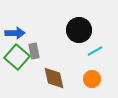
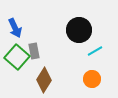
blue arrow: moved 5 px up; rotated 66 degrees clockwise
brown diamond: moved 10 px left, 2 px down; rotated 45 degrees clockwise
